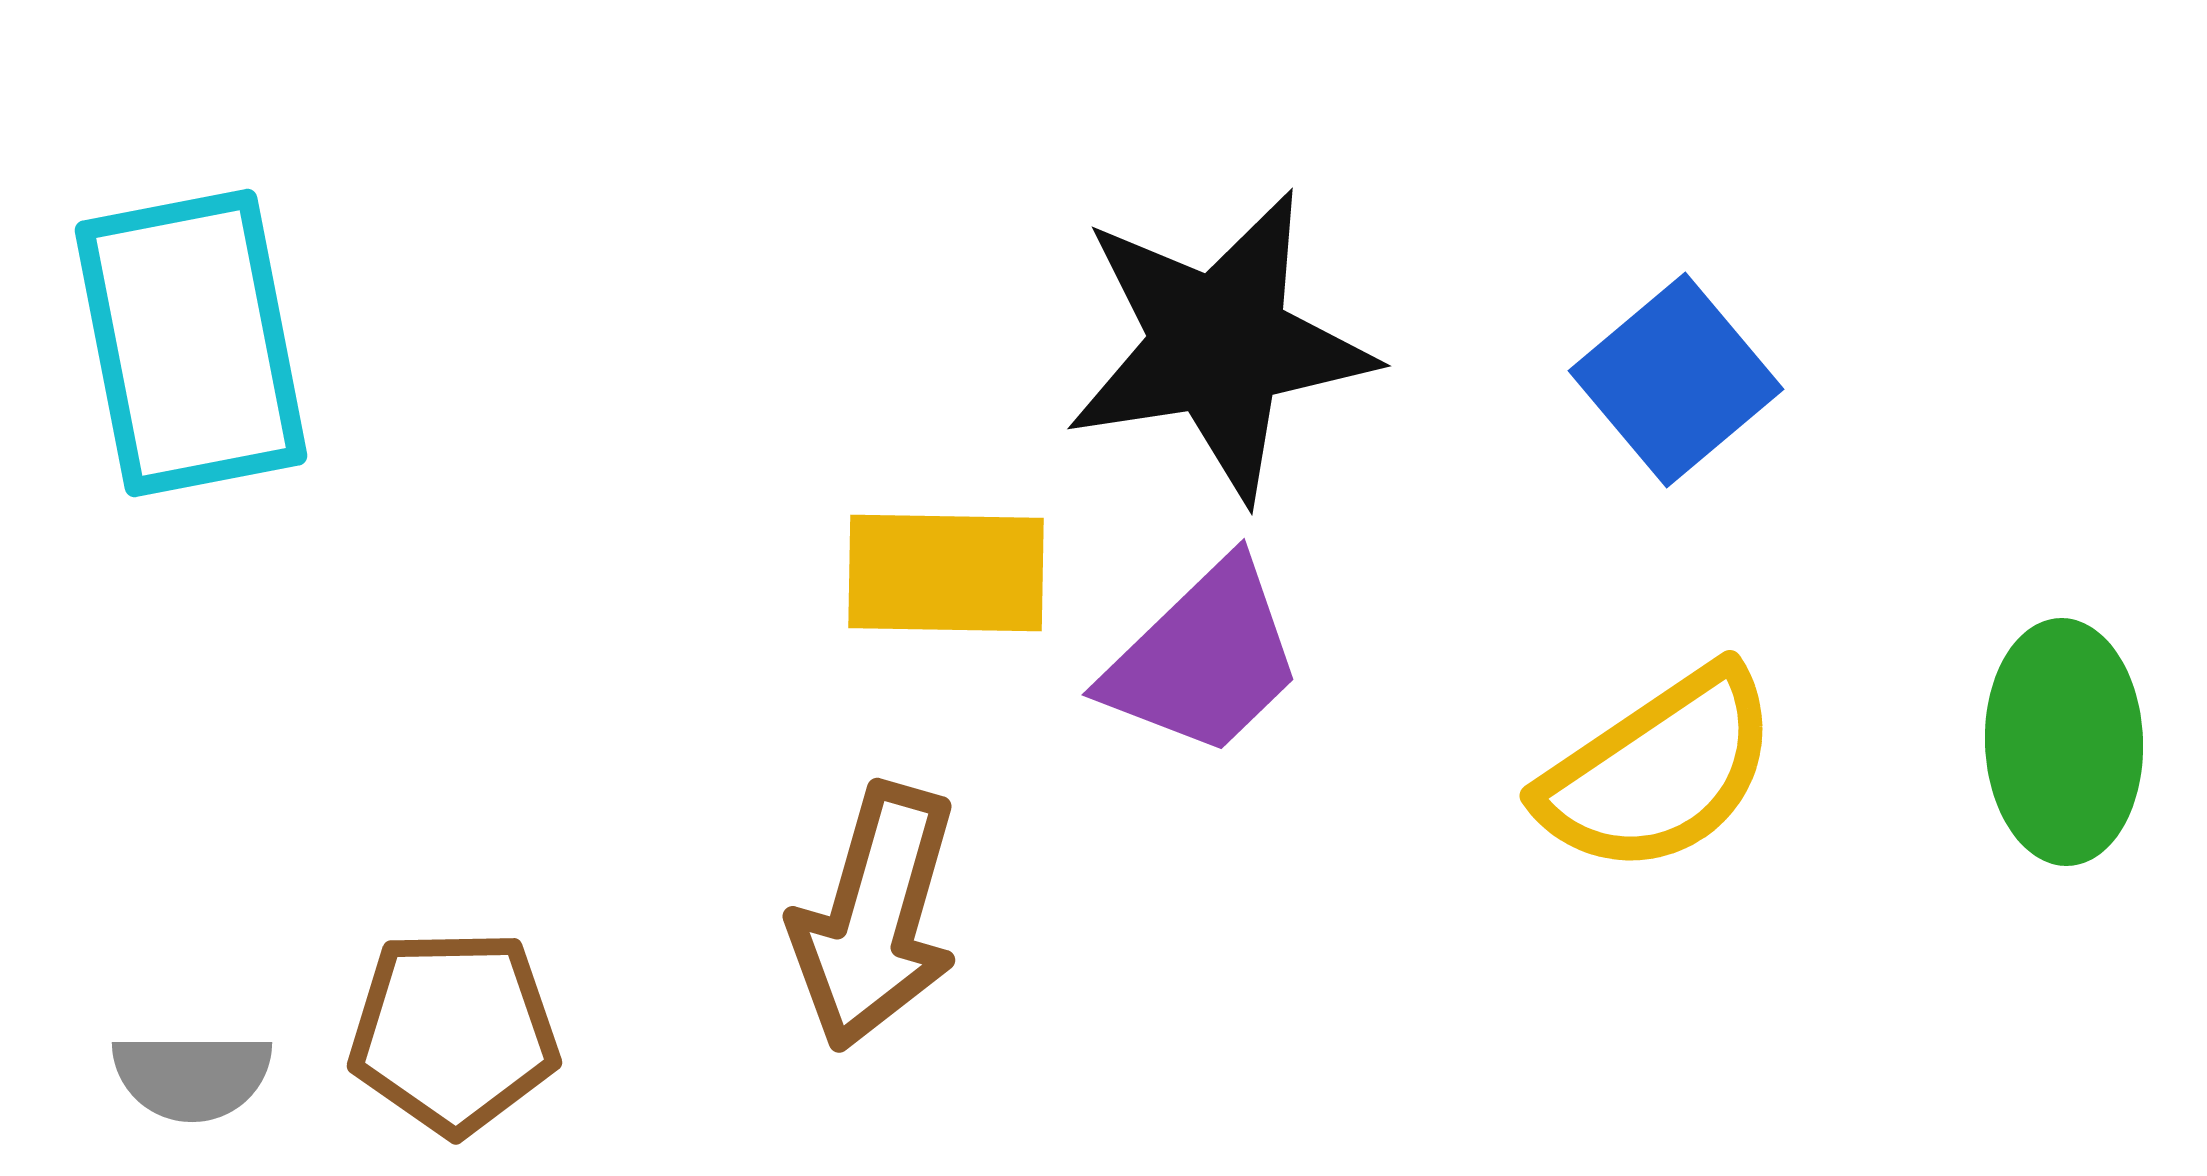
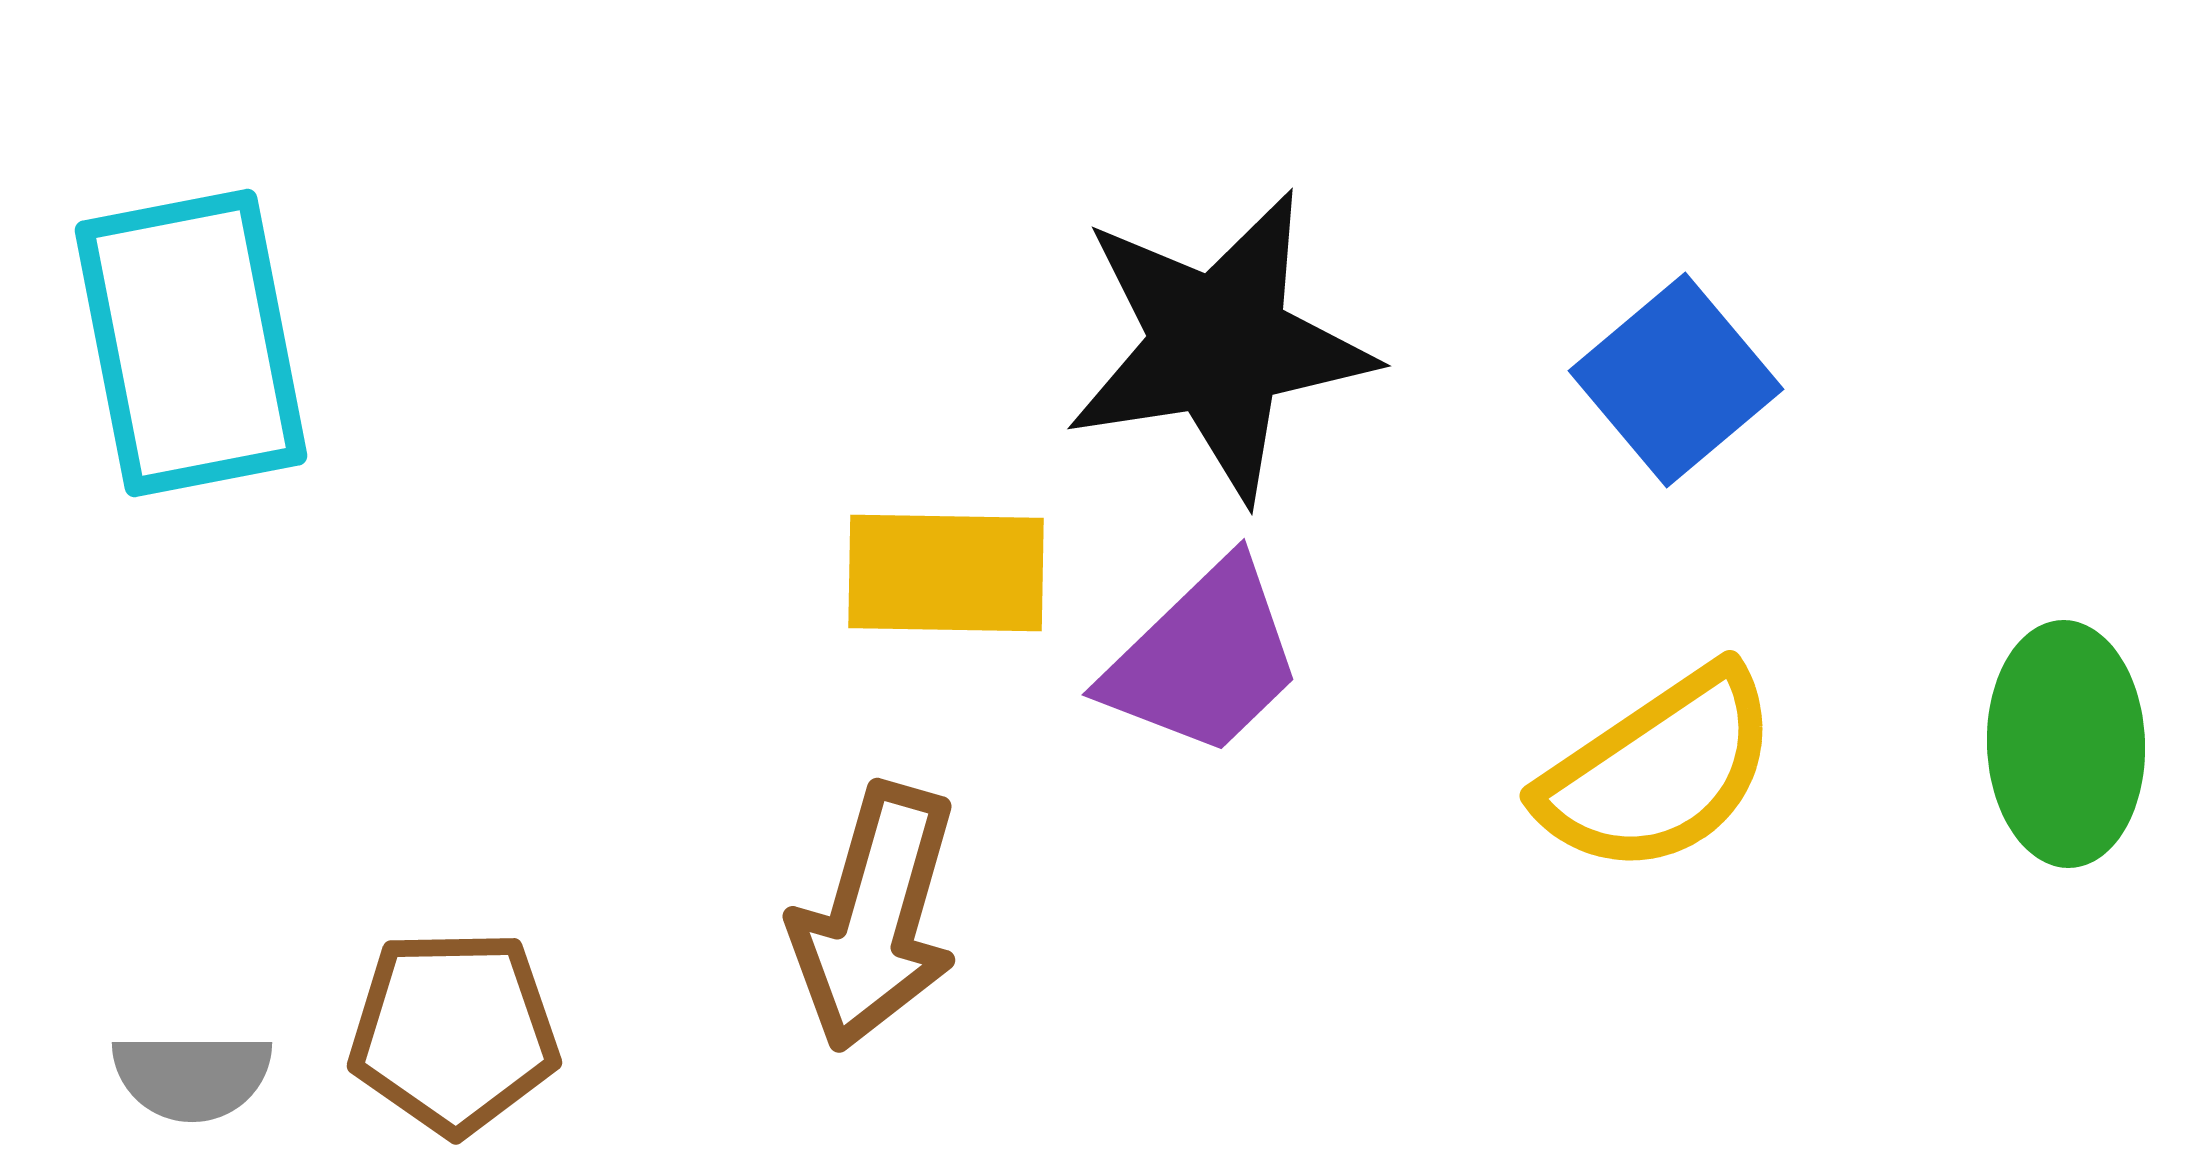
green ellipse: moved 2 px right, 2 px down
